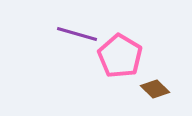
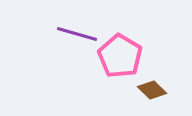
brown diamond: moved 3 px left, 1 px down
